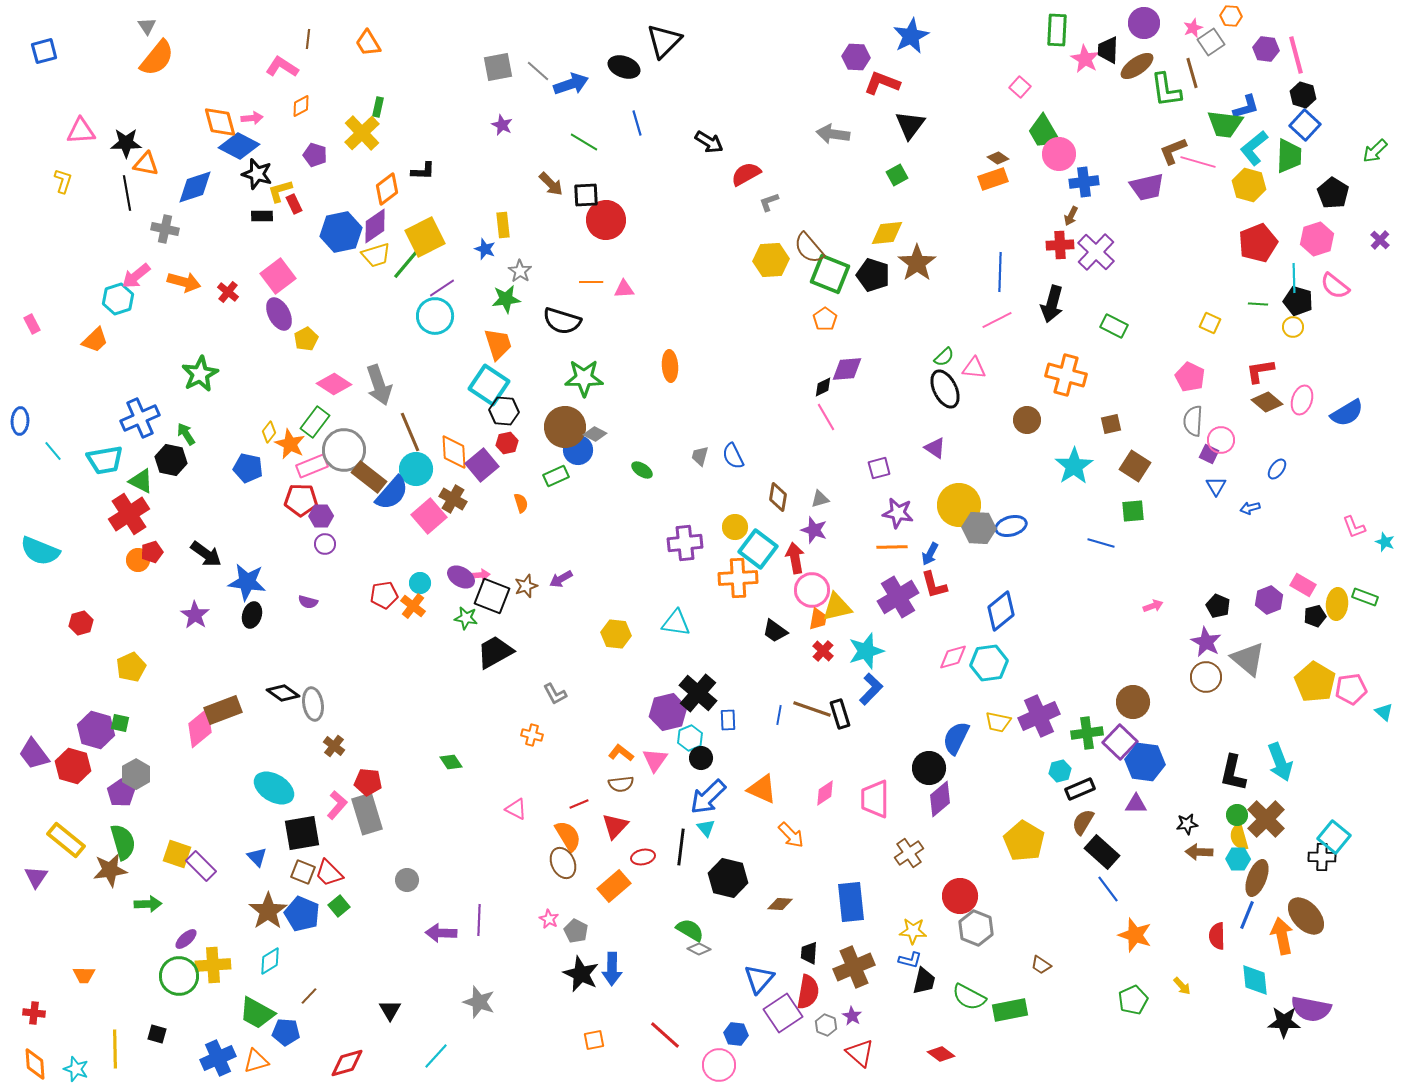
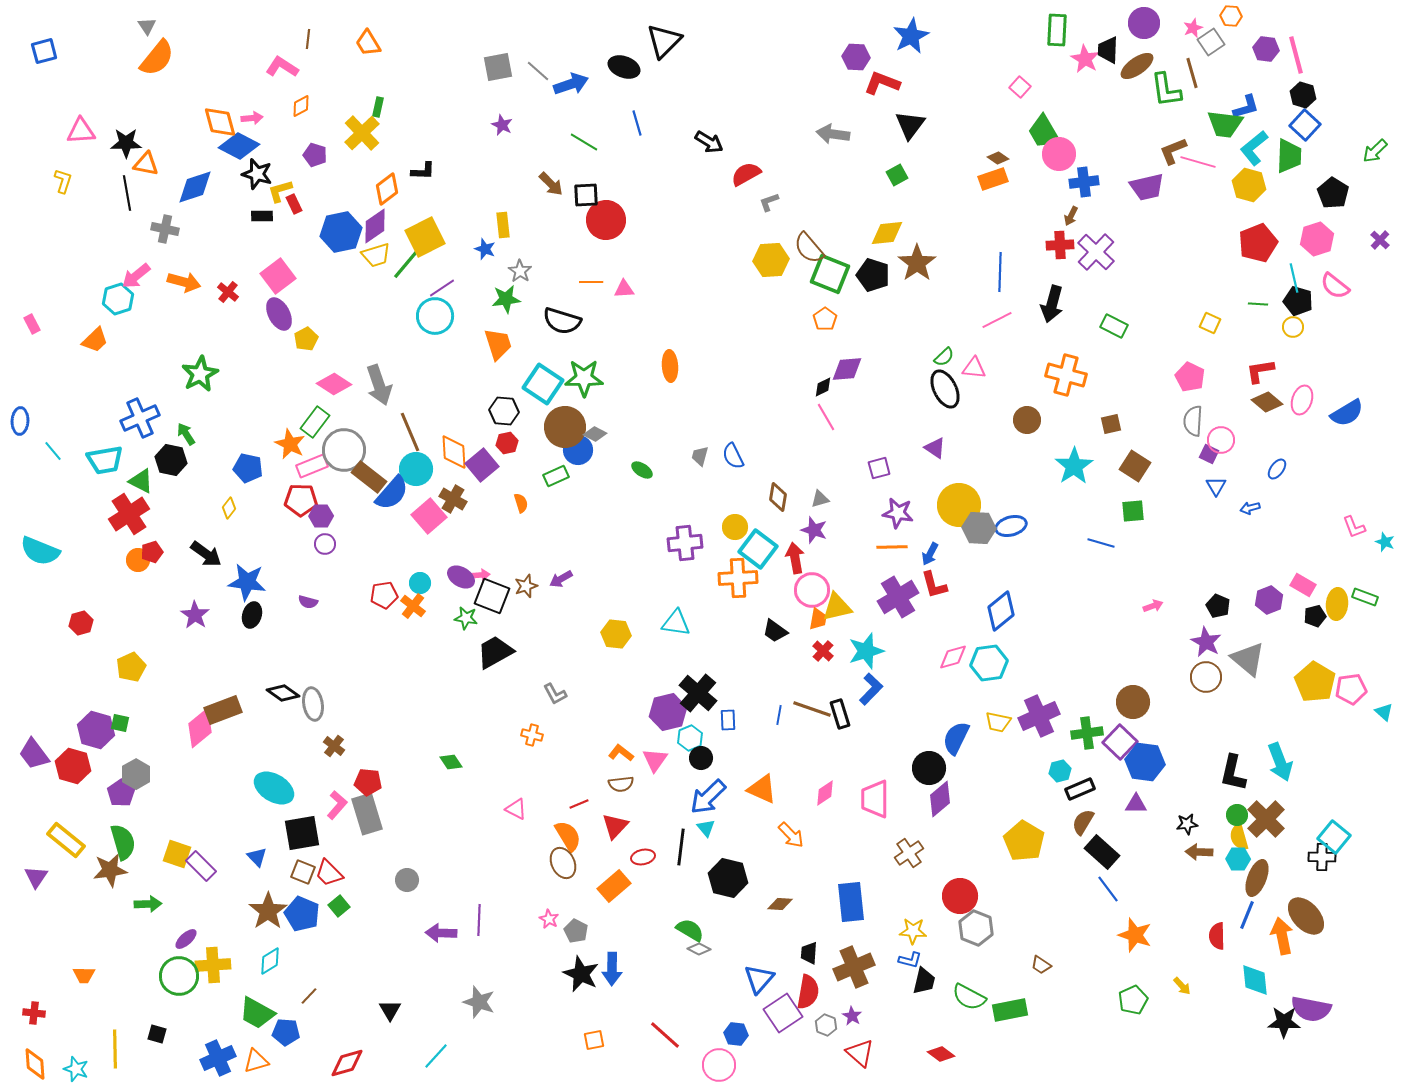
cyan line at (1294, 278): rotated 12 degrees counterclockwise
cyan square at (489, 385): moved 54 px right, 1 px up
yellow diamond at (269, 432): moved 40 px left, 76 px down
